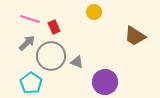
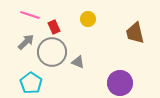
yellow circle: moved 6 px left, 7 px down
pink line: moved 4 px up
brown trapezoid: moved 3 px up; rotated 45 degrees clockwise
gray arrow: moved 1 px left, 1 px up
gray circle: moved 1 px right, 4 px up
gray triangle: moved 1 px right
purple circle: moved 15 px right, 1 px down
